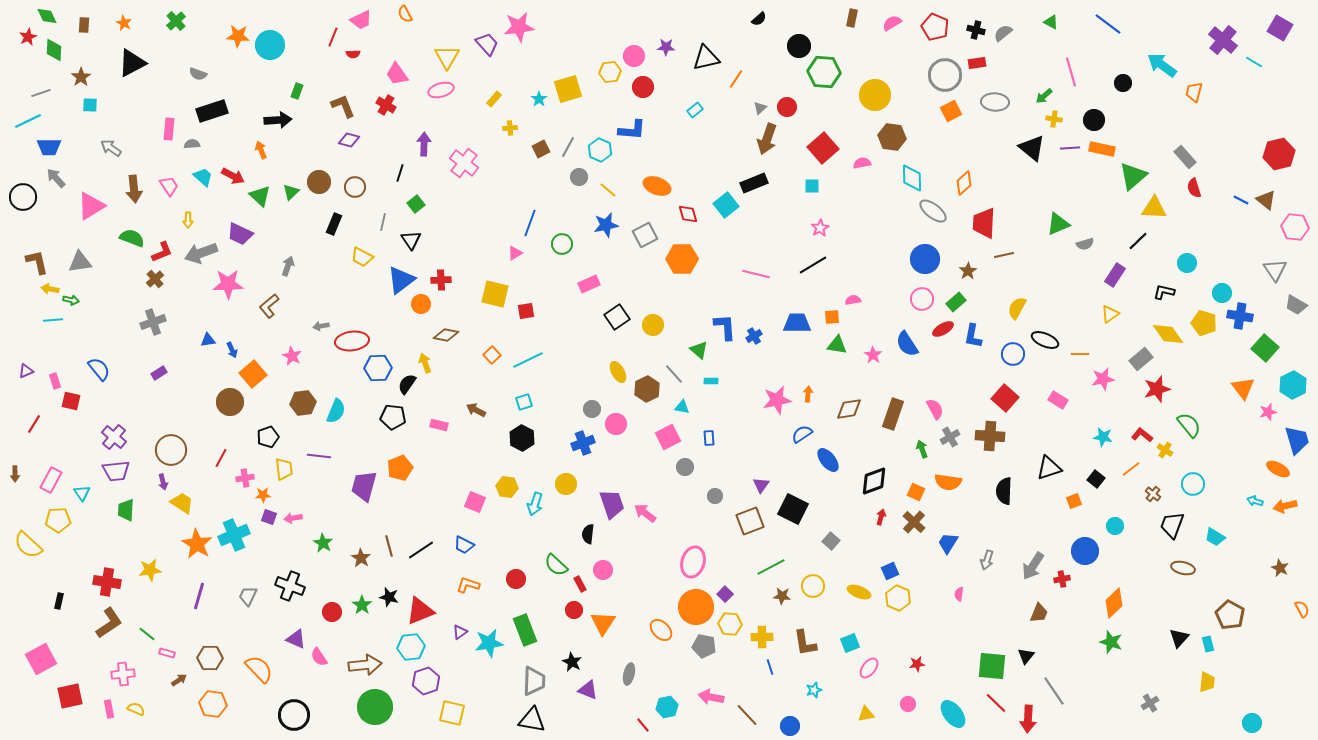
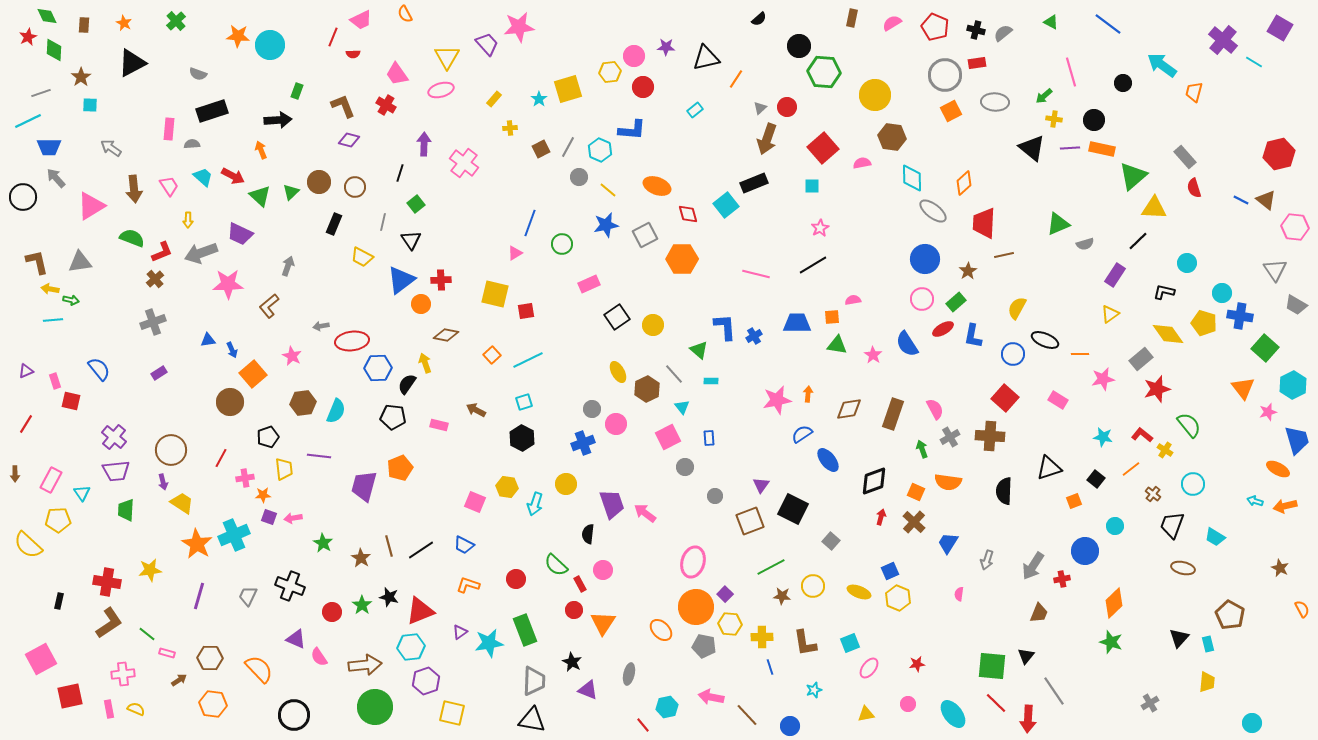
cyan triangle at (682, 407): rotated 42 degrees clockwise
red line at (34, 424): moved 8 px left
